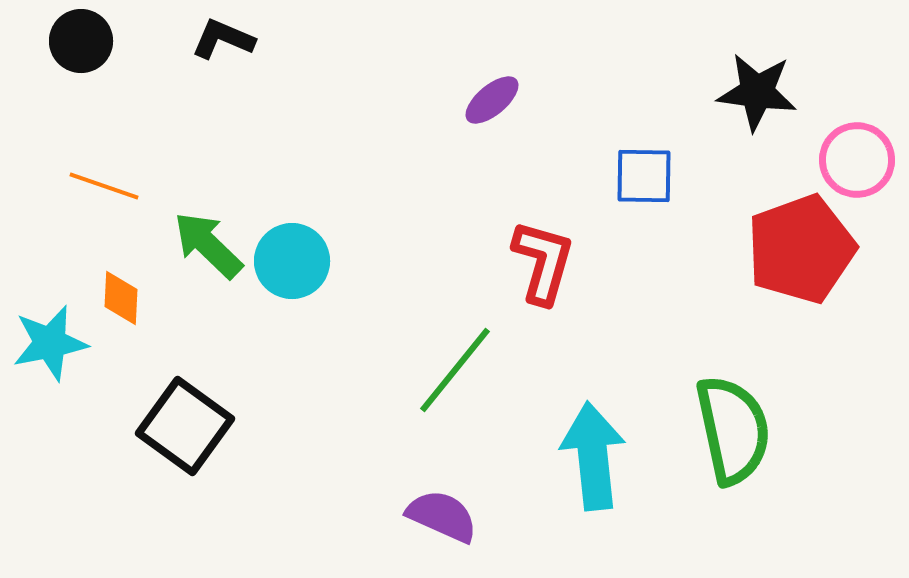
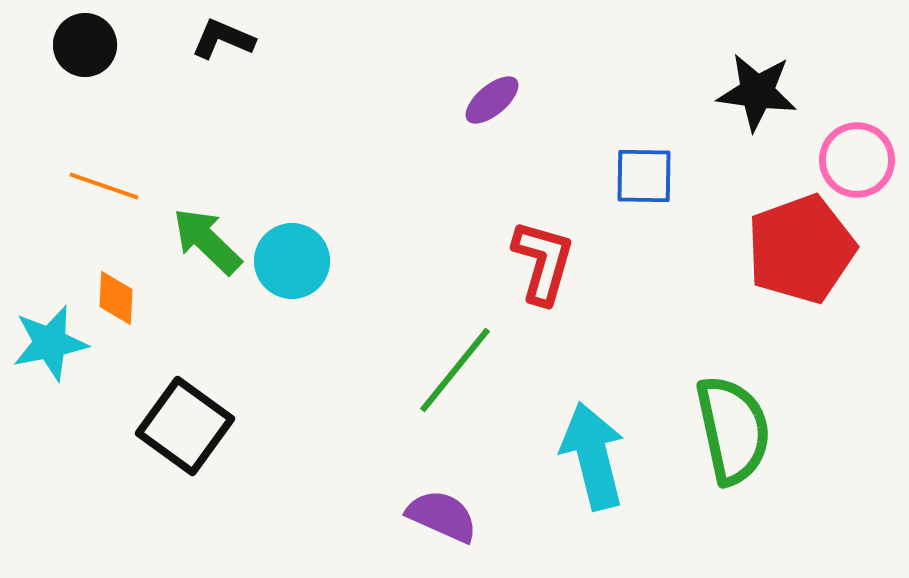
black circle: moved 4 px right, 4 px down
green arrow: moved 1 px left, 4 px up
orange diamond: moved 5 px left
cyan arrow: rotated 8 degrees counterclockwise
